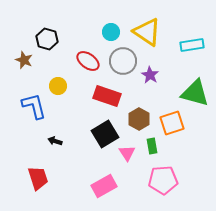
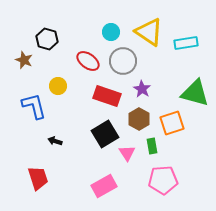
yellow triangle: moved 2 px right
cyan rectangle: moved 6 px left, 2 px up
purple star: moved 8 px left, 14 px down
